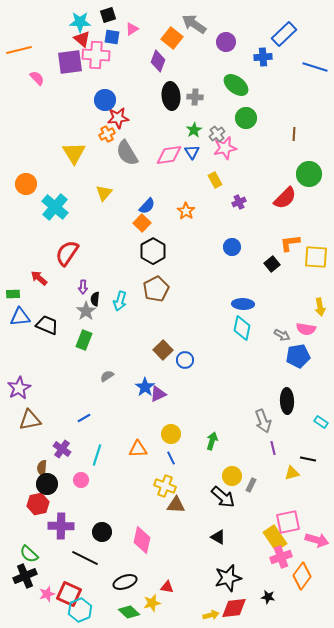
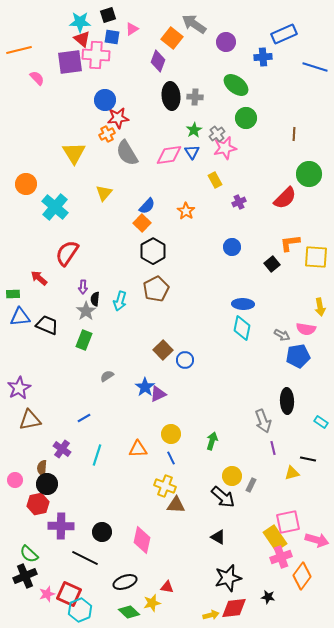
blue rectangle at (284, 34): rotated 20 degrees clockwise
pink circle at (81, 480): moved 66 px left
